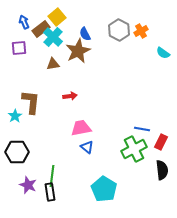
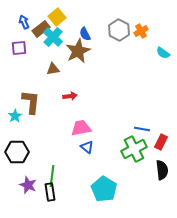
brown triangle: moved 5 px down
